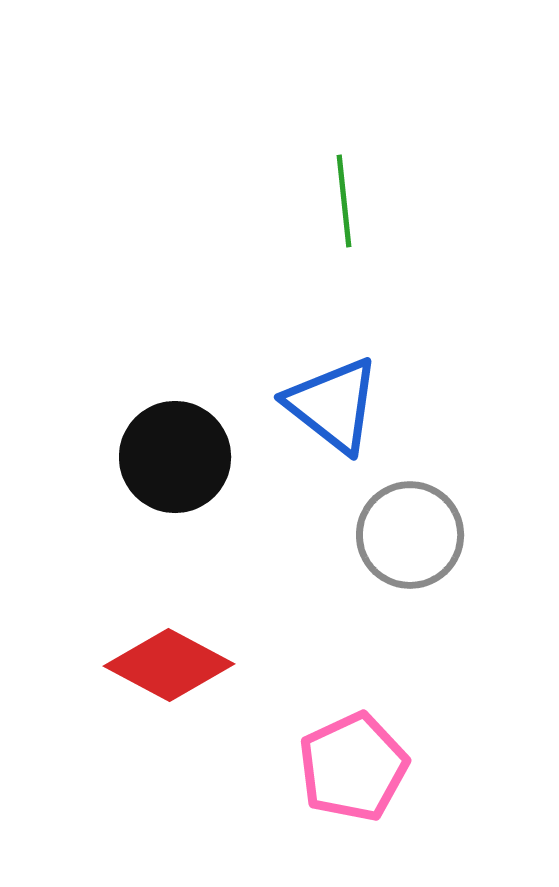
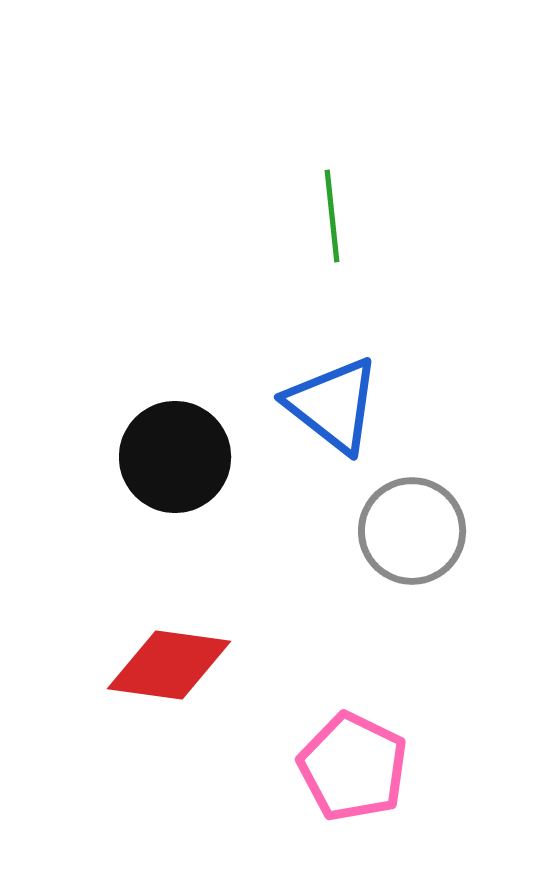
green line: moved 12 px left, 15 px down
gray circle: moved 2 px right, 4 px up
red diamond: rotated 20 degrees counterclockwise
pink pentagon: rotated 21 degrees counterclockwise
